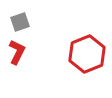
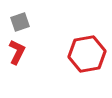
red hexagon: rotated 12 degrees clockwise
